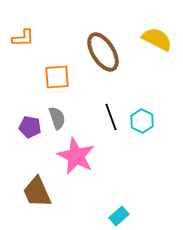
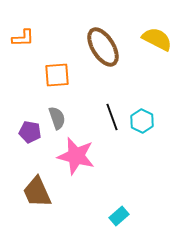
brown ellipse: moved 5 px up
orange square: moved 2 px up
black line: moved 1 px right
purple pentagon: moved 5 px down
pink star: rotated 12 degrees counterclockwise
